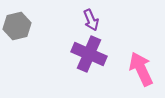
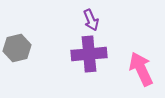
gray hexagon: moved 22 px down
purple cross: rotated 28 degrees counterclockwise
